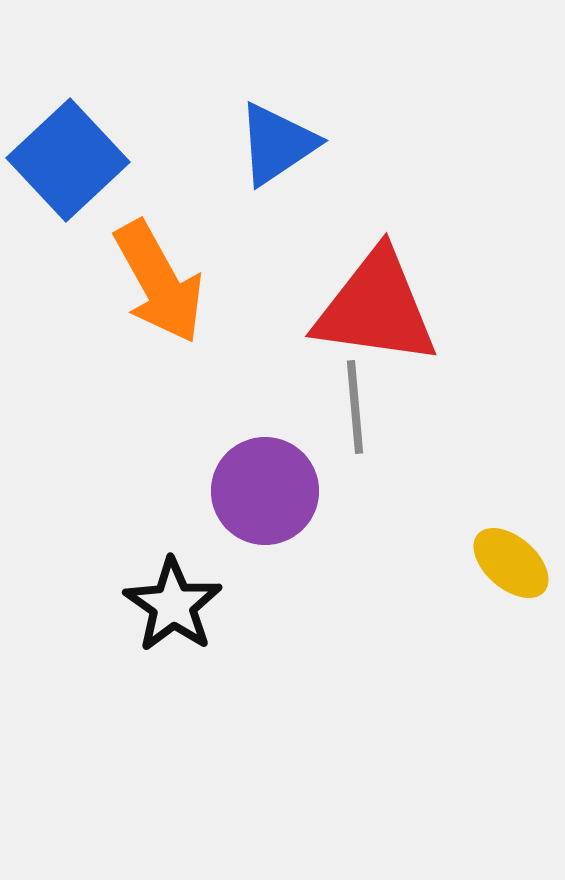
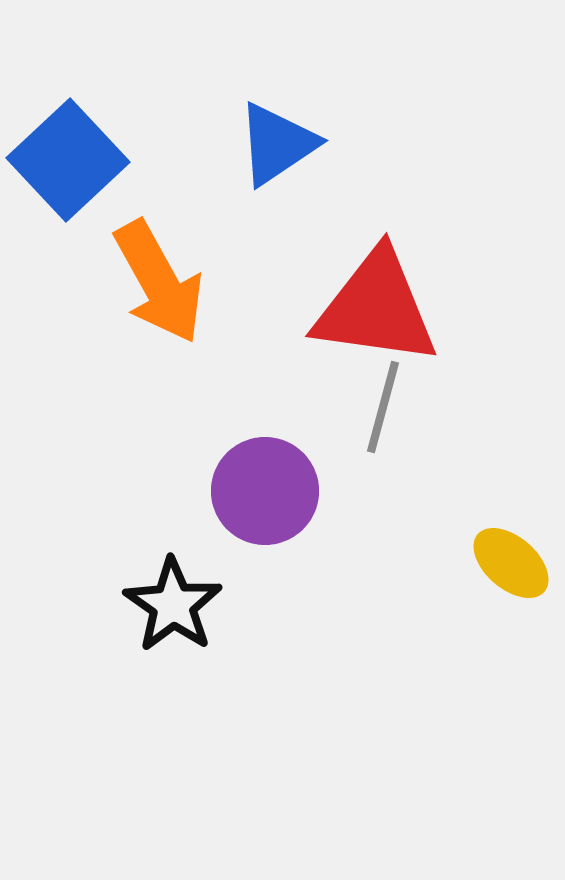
gray line: moved 28 px right; rotated 20 degrees clockwise
